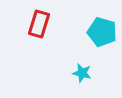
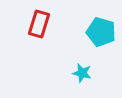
cyan pentagon: moved 1 px left
